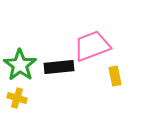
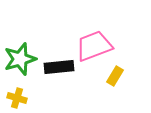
pink trapezoid: moved 2 px right
green star: moved 6 px up; rotated 20 degrees clockwise
yellow rectangle: rotated 42 degrees clockwise
